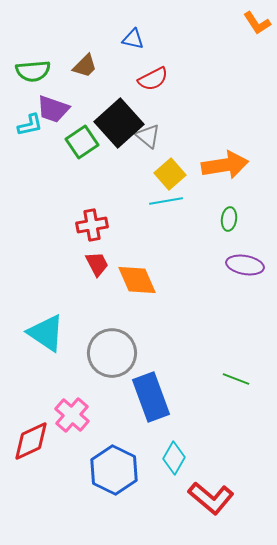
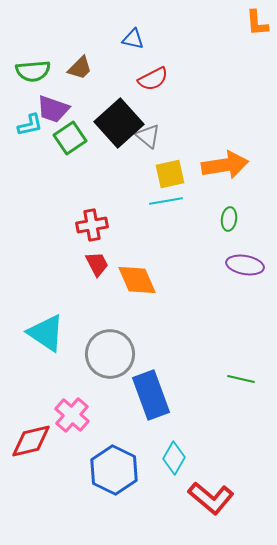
orange L-shape: rotated 28 degrees clockwise
brown trapezoid: moved 5 px left, 2 px down
green square: moved 12 px left, 4 px up
yellow square: rotated 28 degrees clockwise
gray circle: moved 2 px left, 1 px down
green line: moved 5 px right; rotated 8 degrees counterclockwise
blue rectangle: moved 2 px up
red diamond: rotated 12 degrees clockwise
